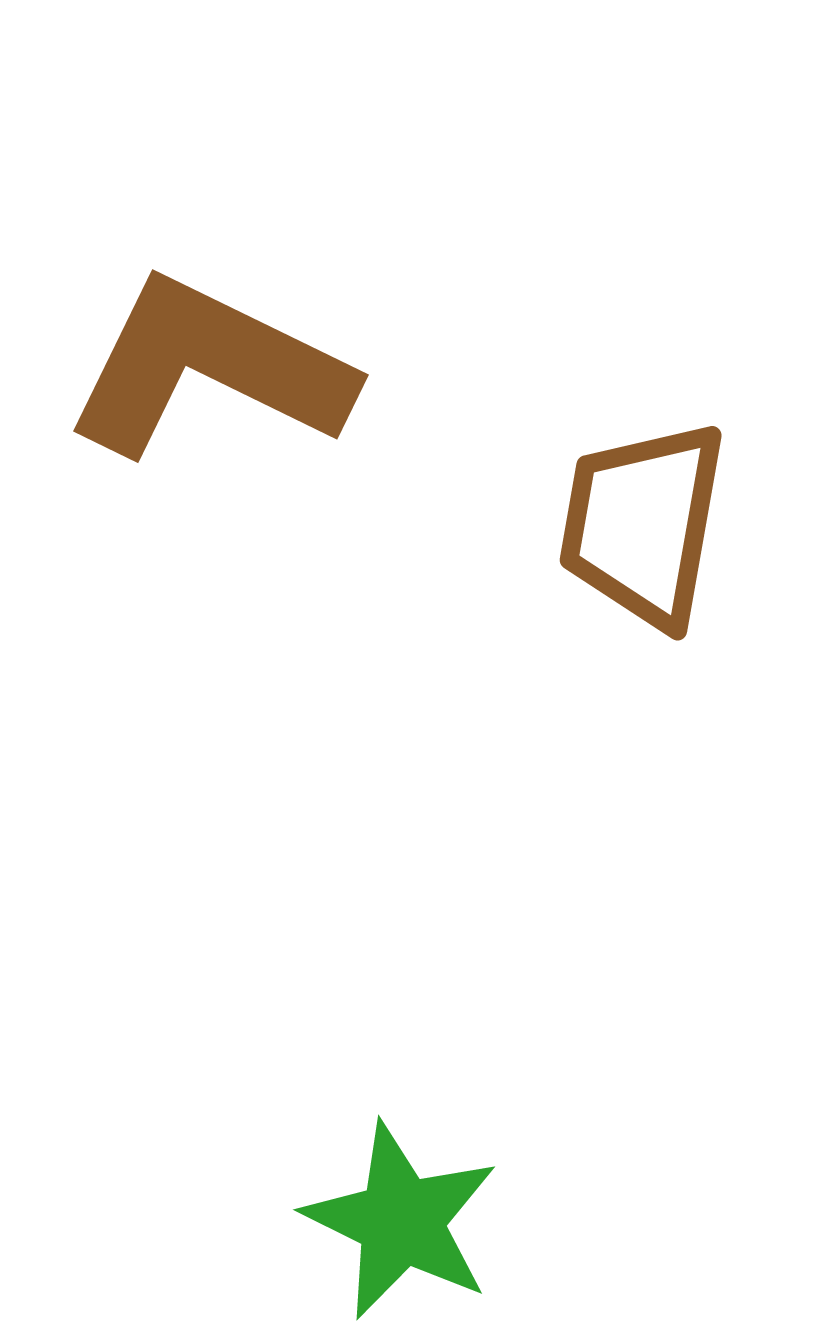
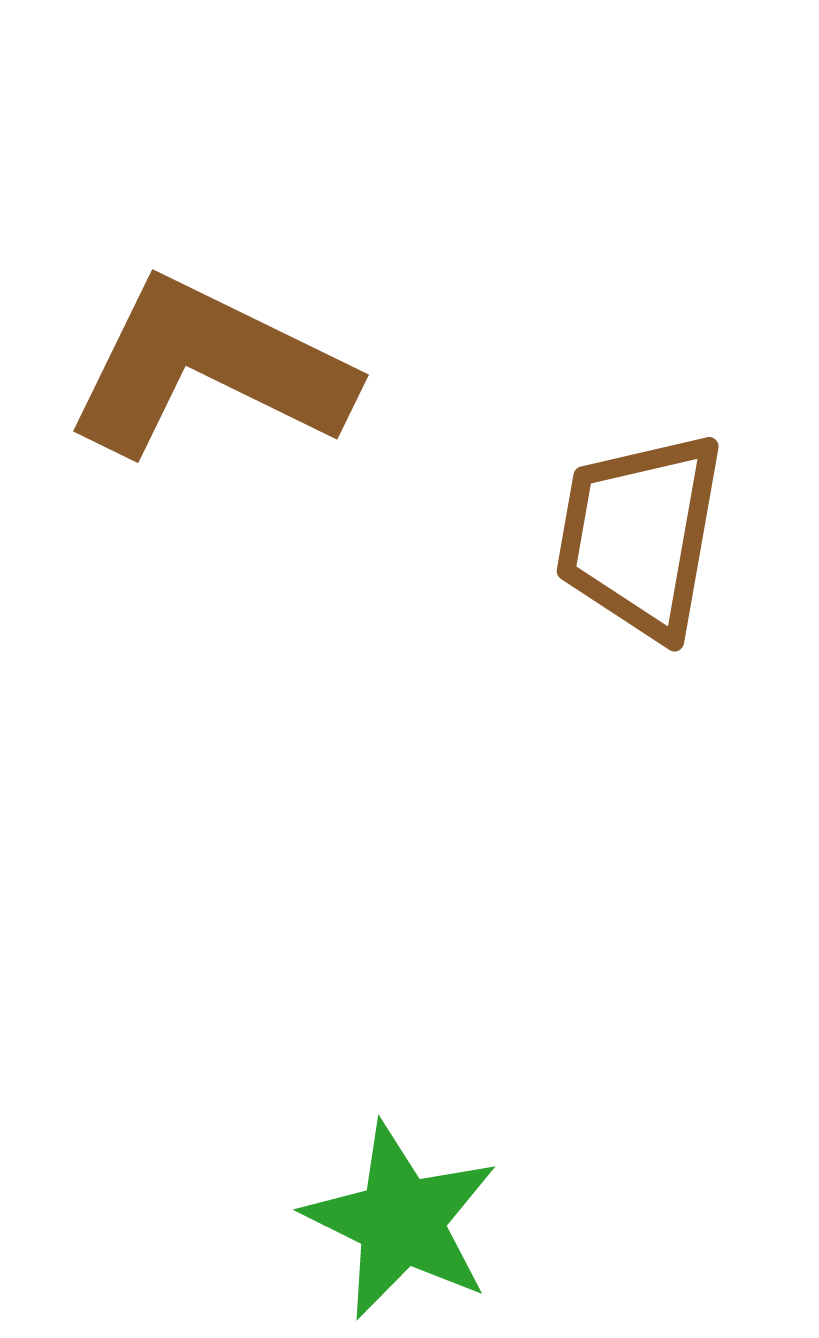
brown trapezoid: moved 3 px left, 11 px down
